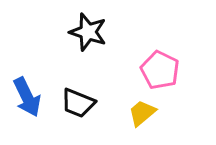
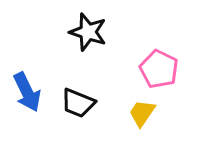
pink pentagon: moved 1 px left, 1 px up
blue arrow: moved 5 px up
yellow trapezoid: rotated 16 degrees counterclockwise
